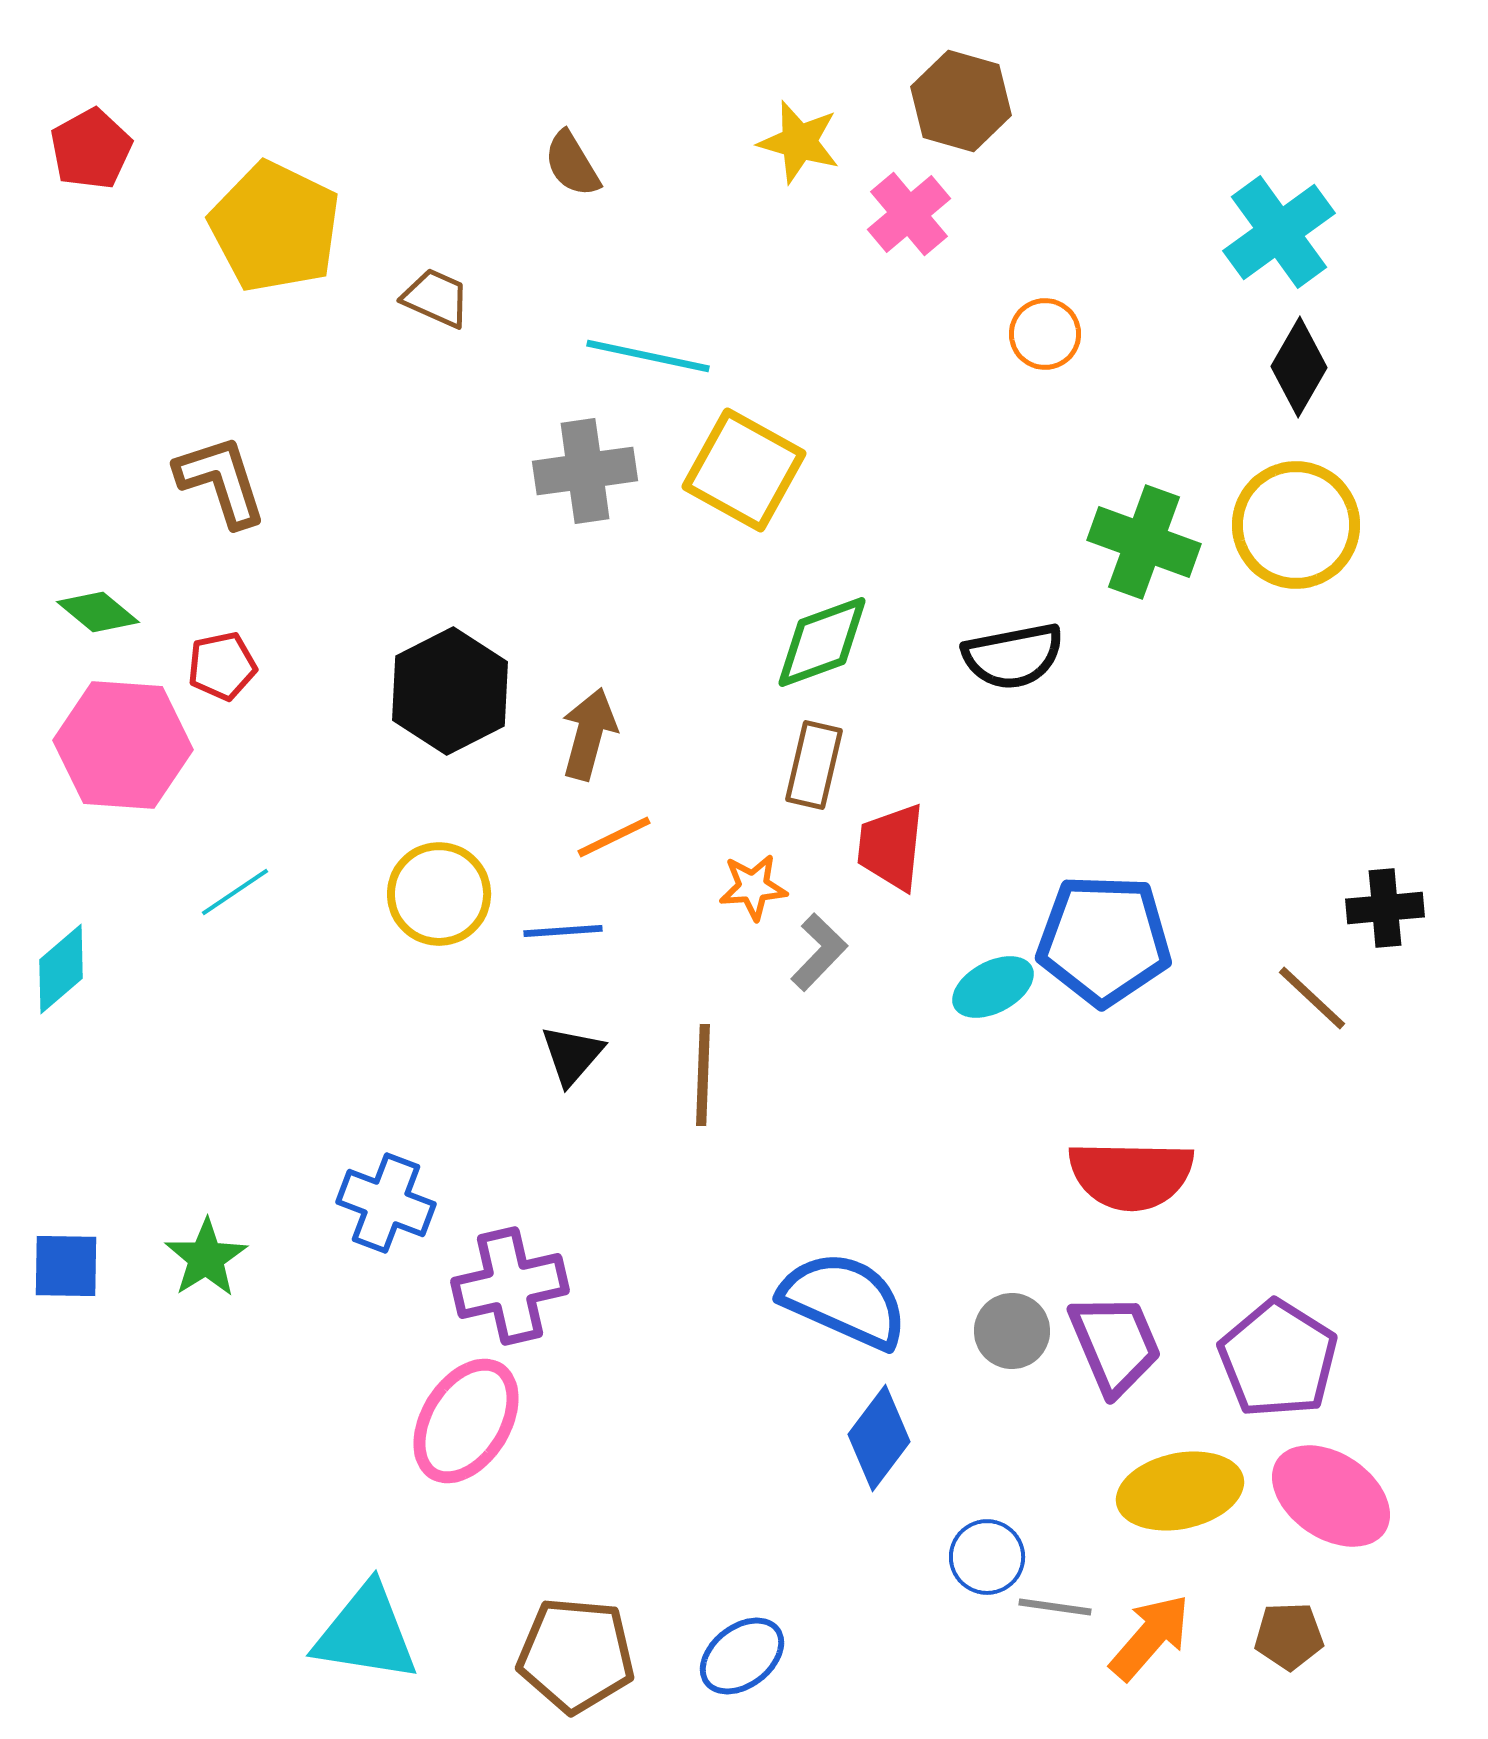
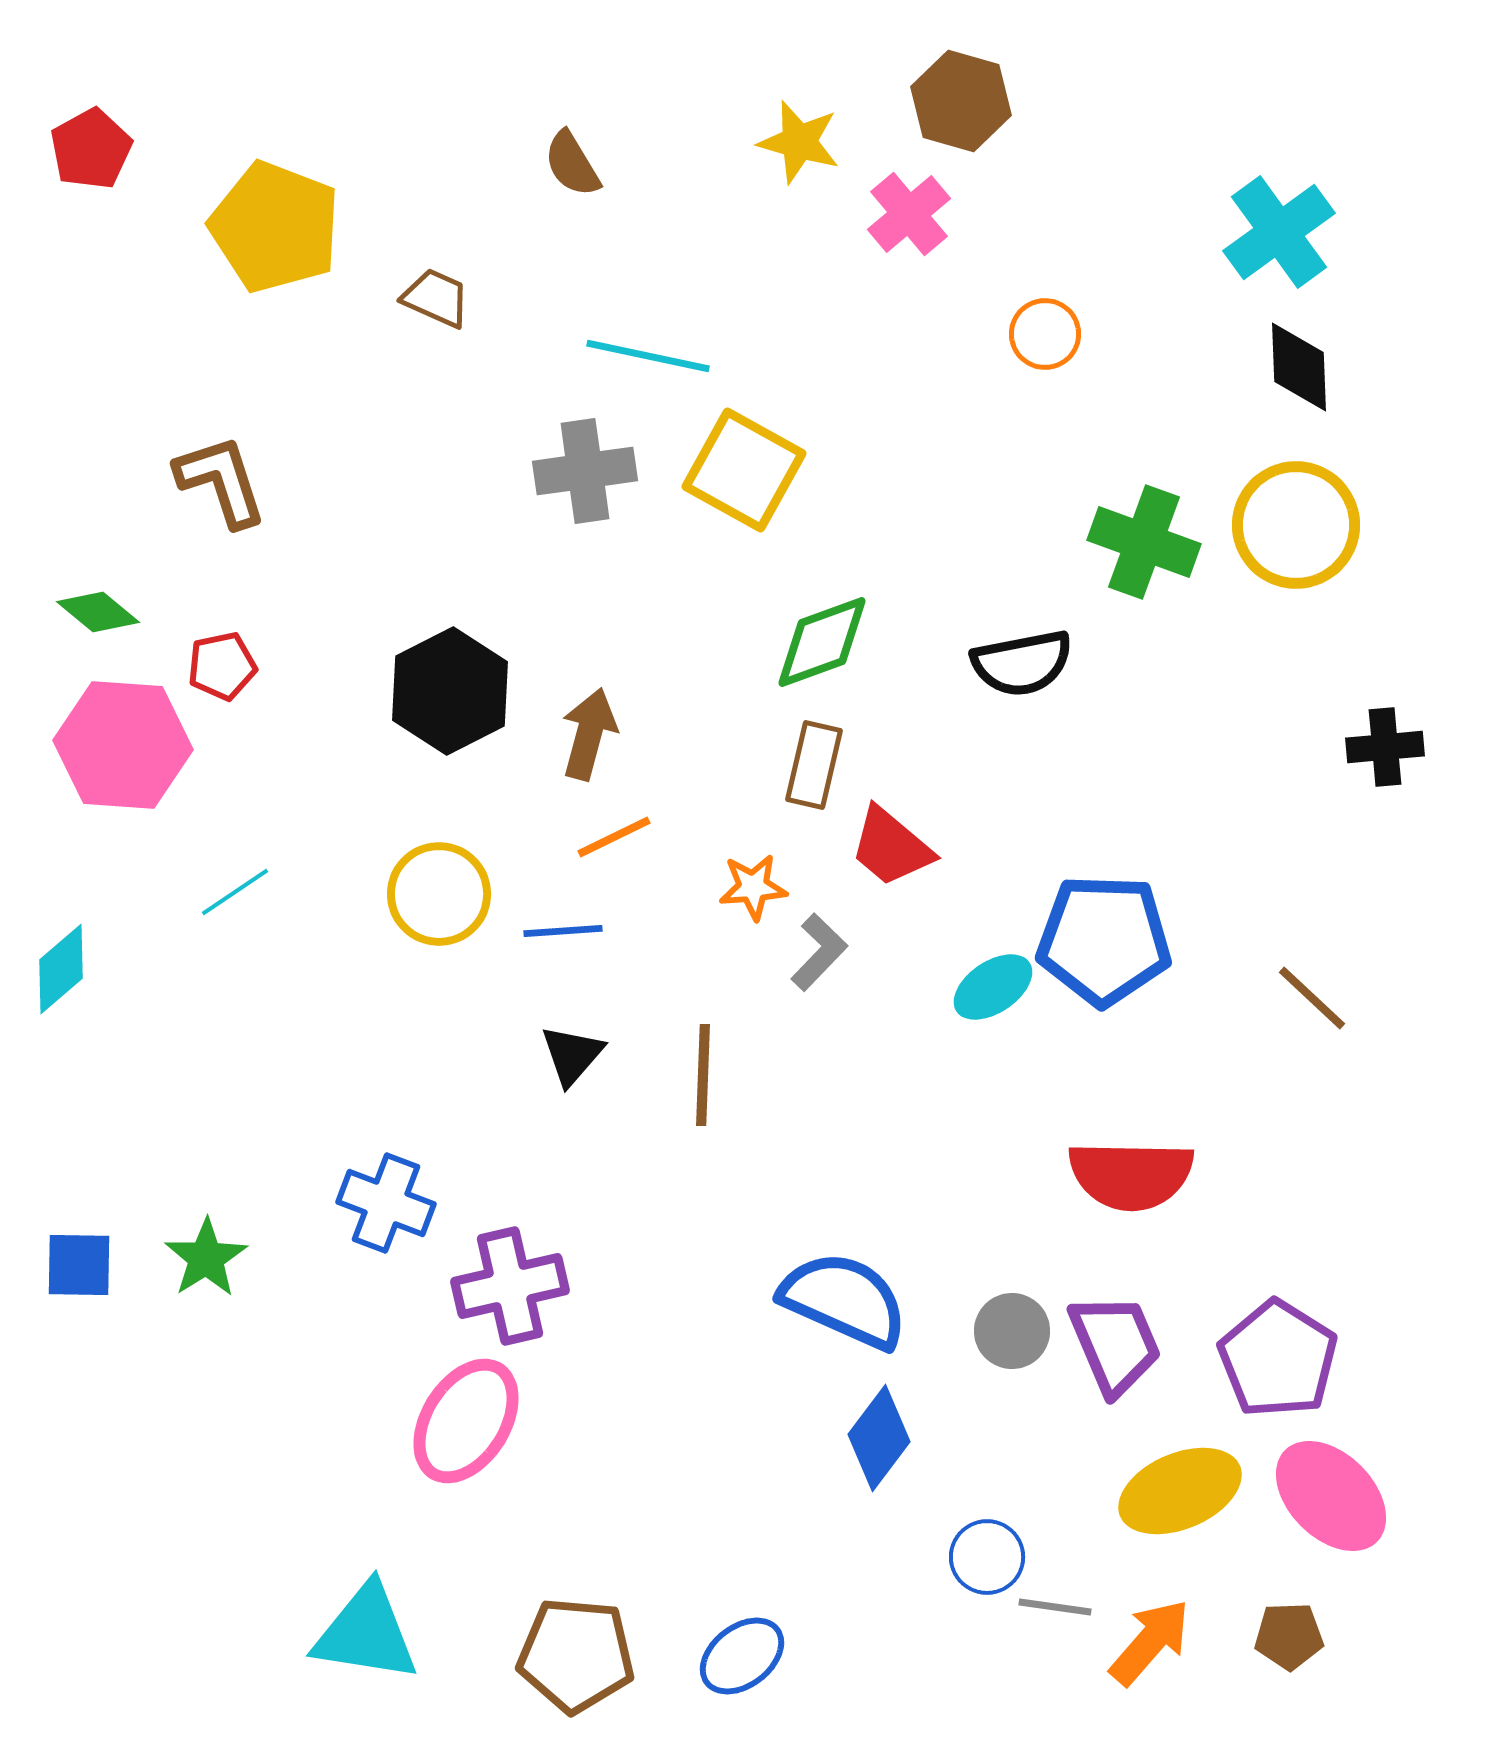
yellow pentagon at (275, 227): rotated 5 degrees counterclockwise
black diamond at (1299, 367): rotated 32 degrees counterclockwise
black semicircle at (1013, 656): moved 9 px right, 7 px down
red trapezoid at (891, 847): rotated 56 degrees counterclockwise
black cross at (1385, 908): moved 161 px up
cyan ellipse at (993, 987): rotated 6 degrees counterclockwise
blue square at (66, 1266): moved 13 px right, 1 px up
yellow ellipse at (1180, 1491): rotated 11 degrees counterclockwise
pink ellipse at (1331, 1496): rotated 11 degrees clockwise
orange arrow at (1150, 1637): moved 5 px down
